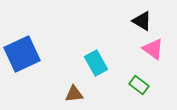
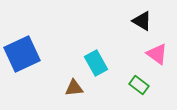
pink triangle: moved 4 px right, 5 px down
brown triangle: moved 6 px up
